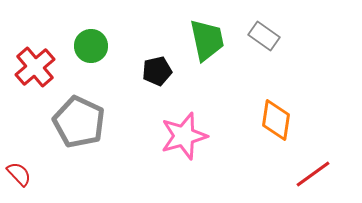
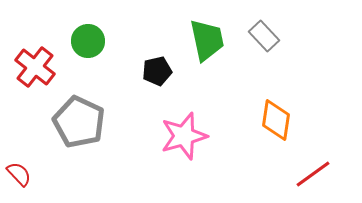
gray rectangle: rotated 12 degrees clockwise
green circle: moved 3 px left, 5 px up
red cross: rotated 12 degrees counterclockwise
